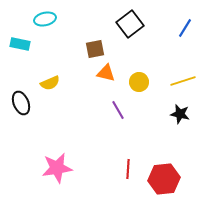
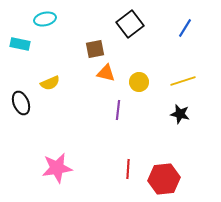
purple line: rotated 36 degrees clockwise
